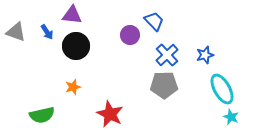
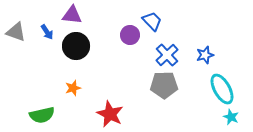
blue trapezoid: moved 2 px left
orange star: moved 1 px down
